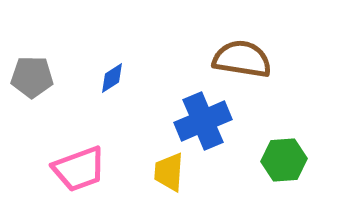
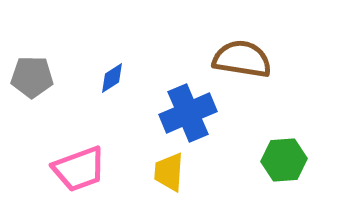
blue cross: moved 15 px left, 8 px up
